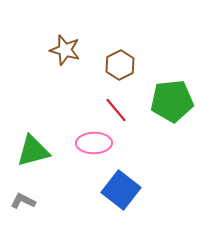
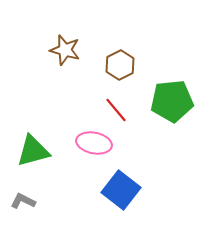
pink ellipse: rotated 12 degrees clockwise
